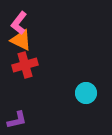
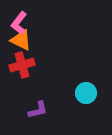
red cross: moved 3 px left
purple L-shape: moved 21 px right, 10 px up
